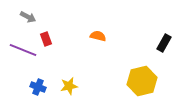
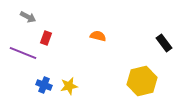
red rectangle: moved 1 px up; rotated 40 degrees clockwise
black rectangle: rotated 66 degrees counterclockwise
purple line: moved 3 px down
blue cross: moved 6 px right, 2 px up
